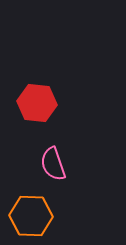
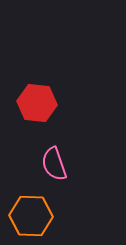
pink semicircle: moved 1 px right
